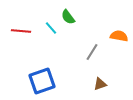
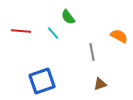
cyan line: moved 2 px right, 5 px down
orange semicircle: rotated 18 degrees clockwise
gray line: rotated 42 degrees counterclockwise
